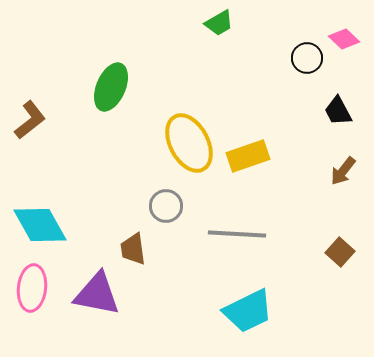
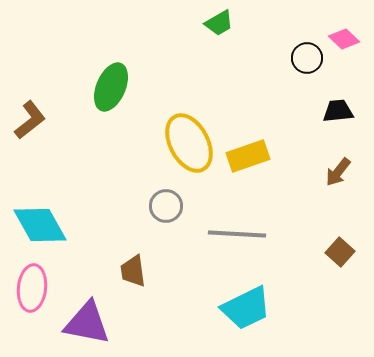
black trapezoid: rotated 112 degrees clockwise
brown arrow: moved 5 px left, 1 px down
brown trapezoid: moved 22 px down
purple triangle: moved 10 px left, 29 px down
cyan trapezoid: moved 2 px left, 3 px up
